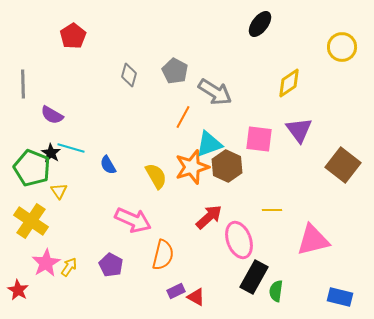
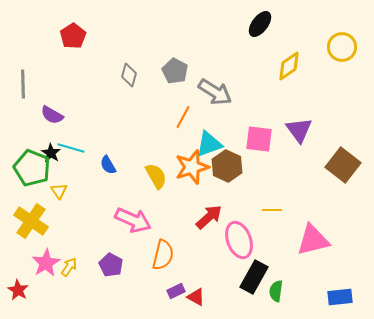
yellow diamond: moved 17 px up
blue rectangle: rotated 20 degrees counterclockwise
